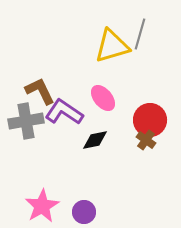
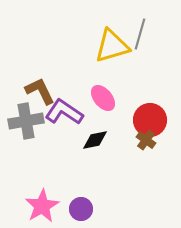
purple circle: moved 3 px left, 3 px up
